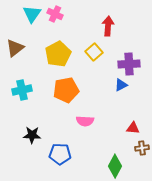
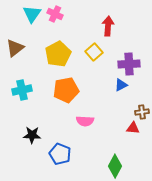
brown cross: moved 36 px up
blue pentagon: rotated 20 degrees clockwise
